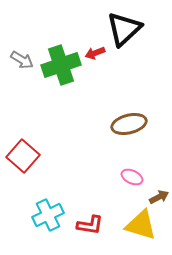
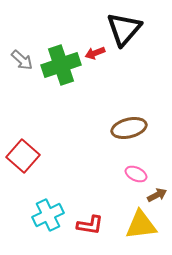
black triangle: rotated 6 degrees counterclockwise
gray arrow: rotated 10 degrees clockwise
brown ellipse: moved 4 px down
pink ellipse: moved 4 px right, 3 px up
brown arrow: moved 2 px left, 2 px up
yellow triangle: rotated 24 degrees counterclockwise
